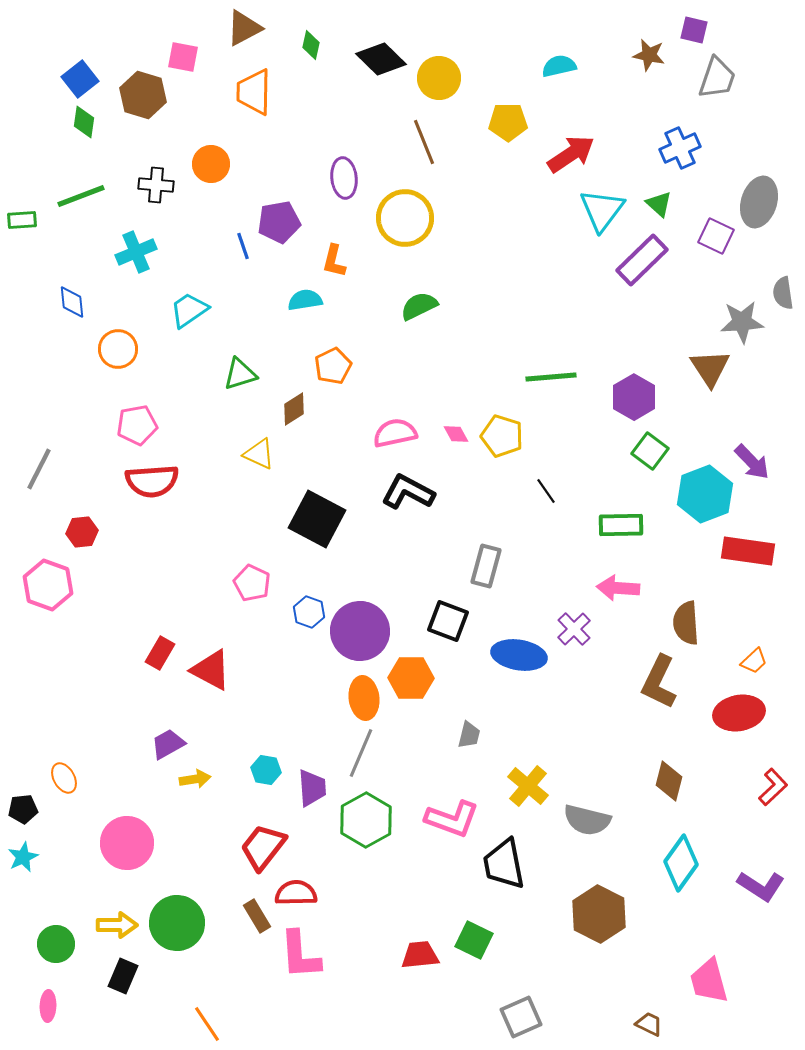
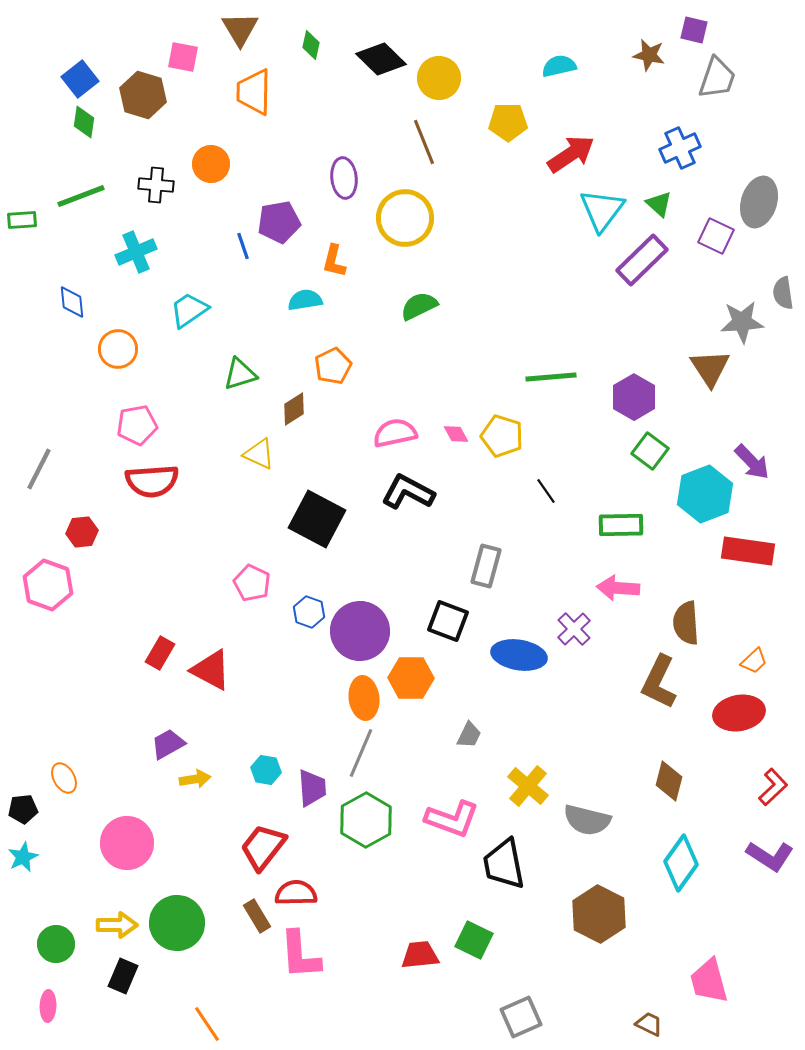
brown triangle at (244, 28): moved 4 px left, 1 px down; rotated 33 degrees counterclockwise
gray trapezoid at (469, 735): rotated 12 degrees clockwise
purple L-shape at (761, 886): moved 9 px right, 30 px up
